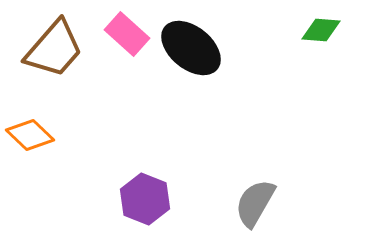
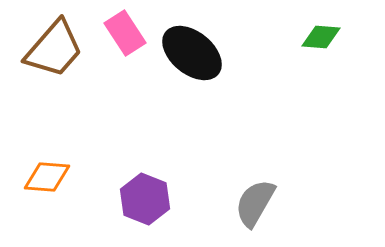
green diamond: moved 7 px down
pink rectangle: moved 2 px left, 1 px up; rotated 15 degrees clockwise
black ellipse: moved 1 px right, 5 px down
orange diamond: moved 17 px right, 42 px down; rotated 39 degrees counterclockwise
